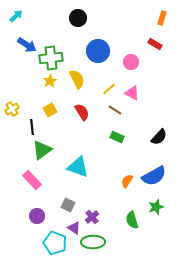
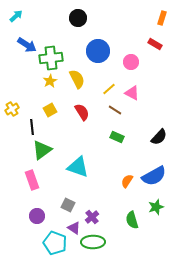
pink rectangle: rotated 24 degrees clockwise
